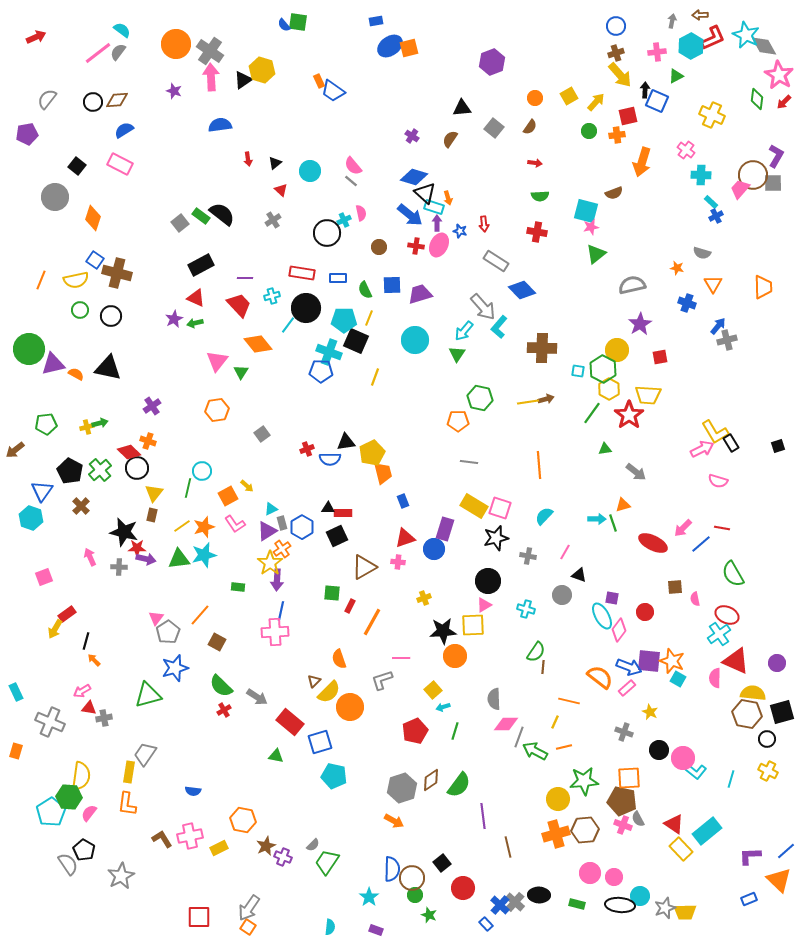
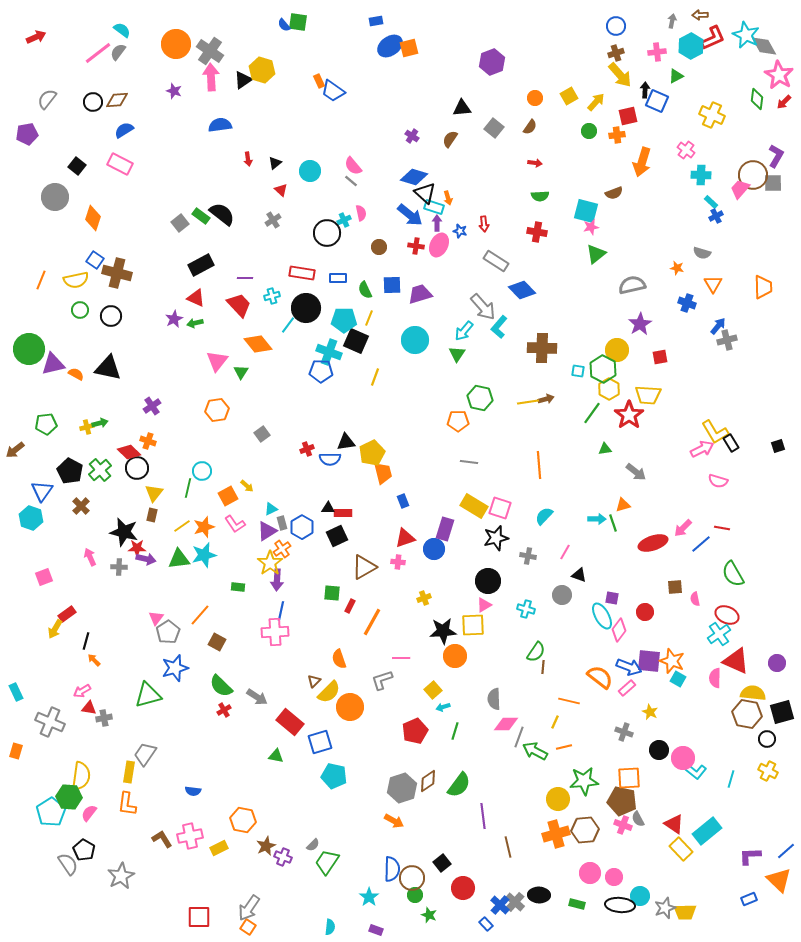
red ellipse at (653, 543): rotated 44 degrees counterclockwise
brown diamond at (431, 780): moved 3 px left, 1 px down
